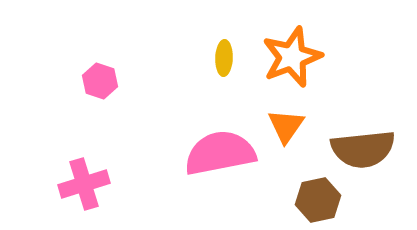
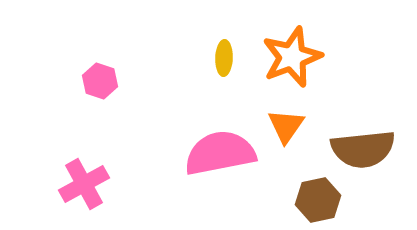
pink cross: rotated 12 degrees counterclockwise
